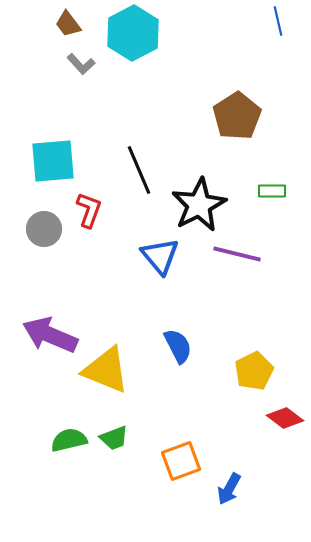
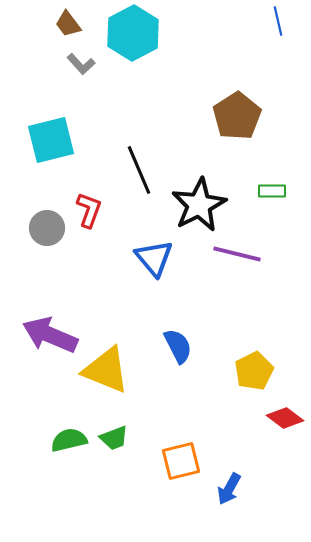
cyan square: moved 2 px left, 21 px up; rotated 9 degrees counterclockwise
gray circle: moved 3 px right, 1 px up
blue triangle: moved 6 px left, 2 px down
orange square: rotated 6 degrees clockwise
